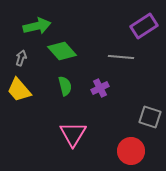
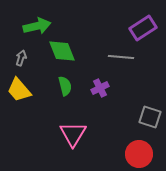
purple rectangle: moved 1 px left, 2 px down
green diamond: rotated 20 degrees clockwise
red circle: moved 8 px right, 3 px down
